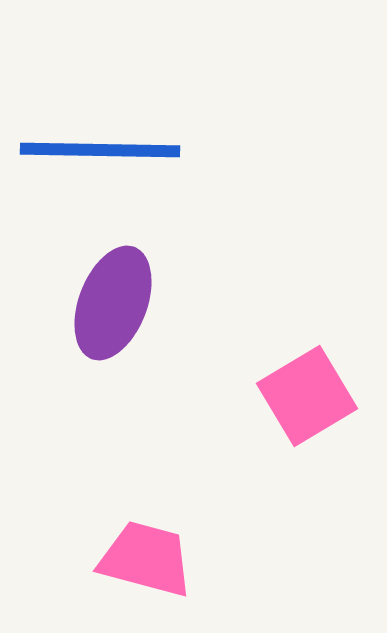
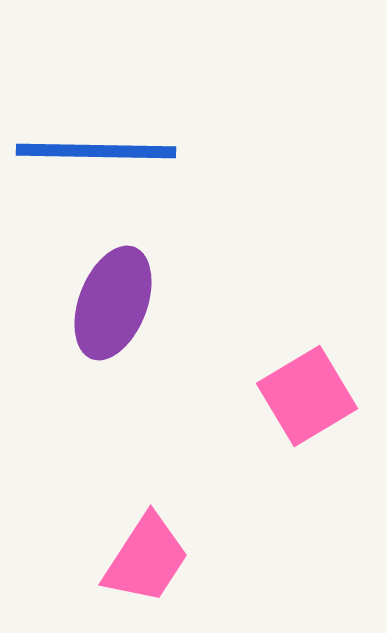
blue line: moved 4 px left, 1 px down
pink trapezoid: rotated 108 degrees clockwise
